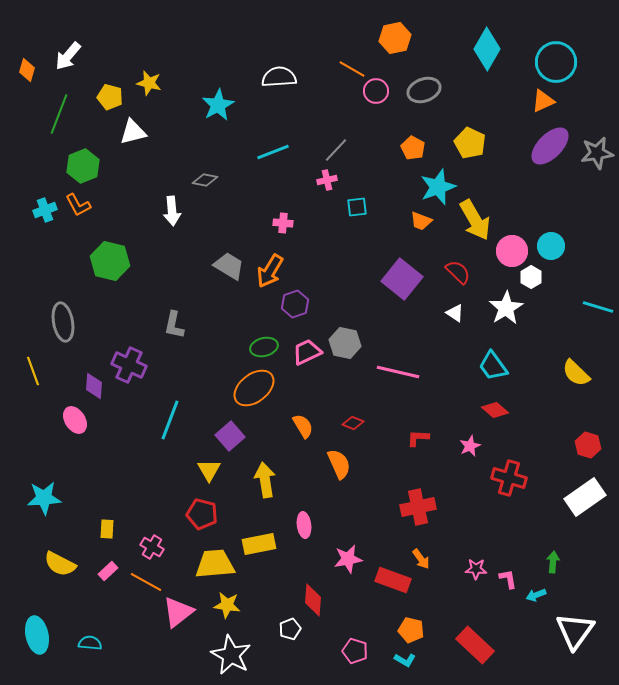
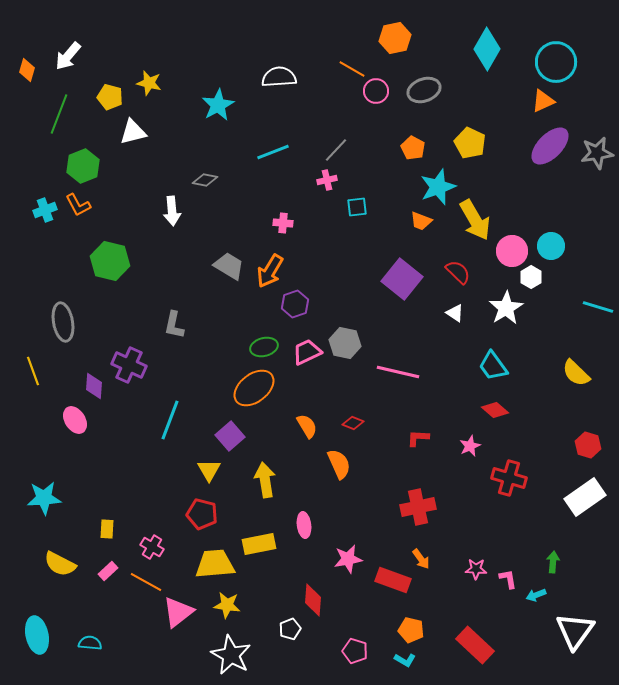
orange semicircle at (303, 426): moved 4 px right
